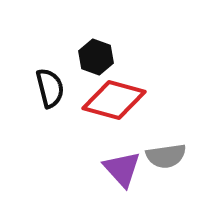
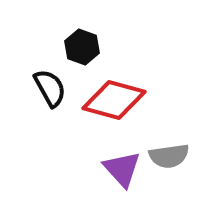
black hexagon: moved 14 px left, 10 px up
black semicircle: rotated 15 degrees counterclockwise
gray semicircle: moved 3 px right
